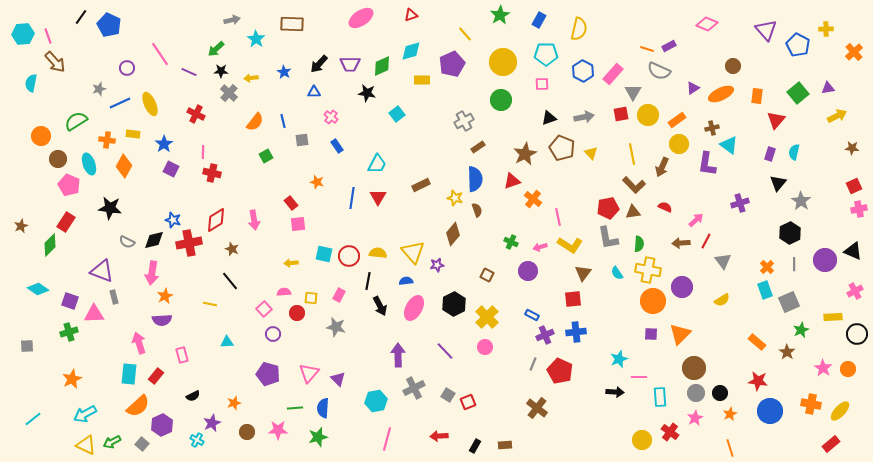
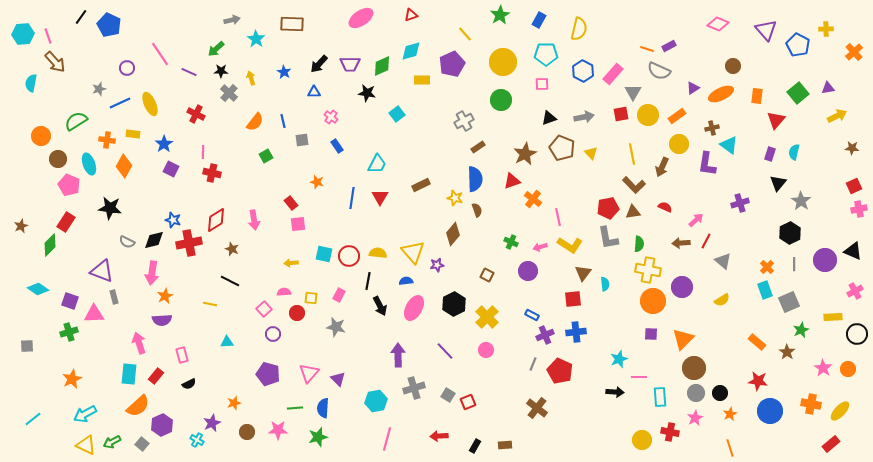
pink diamond at (707, 24): moved 11 px right
yellow arrow at (251, 78): rotated 80 degrees clockwise
orange rectangle at (677, 120): moved 4 px up
red triangle at (378, 197): moved 2 px right
gray triangle at (723, 261): rotated 12 degrees counterclockwise
cyan semicircle at (617, 273): moved 12 px left, 11 px down; rotated 152 degrees counterclockwise
black line at (230, 281): rotated 24 degrees counterclockwise
orange triangle at (680, 334): moved 3 px right, 5 px down
pink circle at (485, 347): moved 1 px right, 3 px down
gray cross at (414, 388): rotated 10 degrees clockwise
black semicircle at (193, 396): moved 4 px left, 12 px up
red cross at (670, 432): rotated 24 degrees counterclockwise
